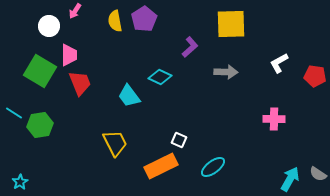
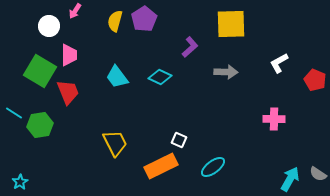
yellow semicircle: rotated 25 degrees clockwise
red pentagon: moved 4 px down; rotated 15 degrees clockwise
red trapezoid: moved 12 px left, 9 px down
cyan trapezoid: moved 12 px left, 19 px up
